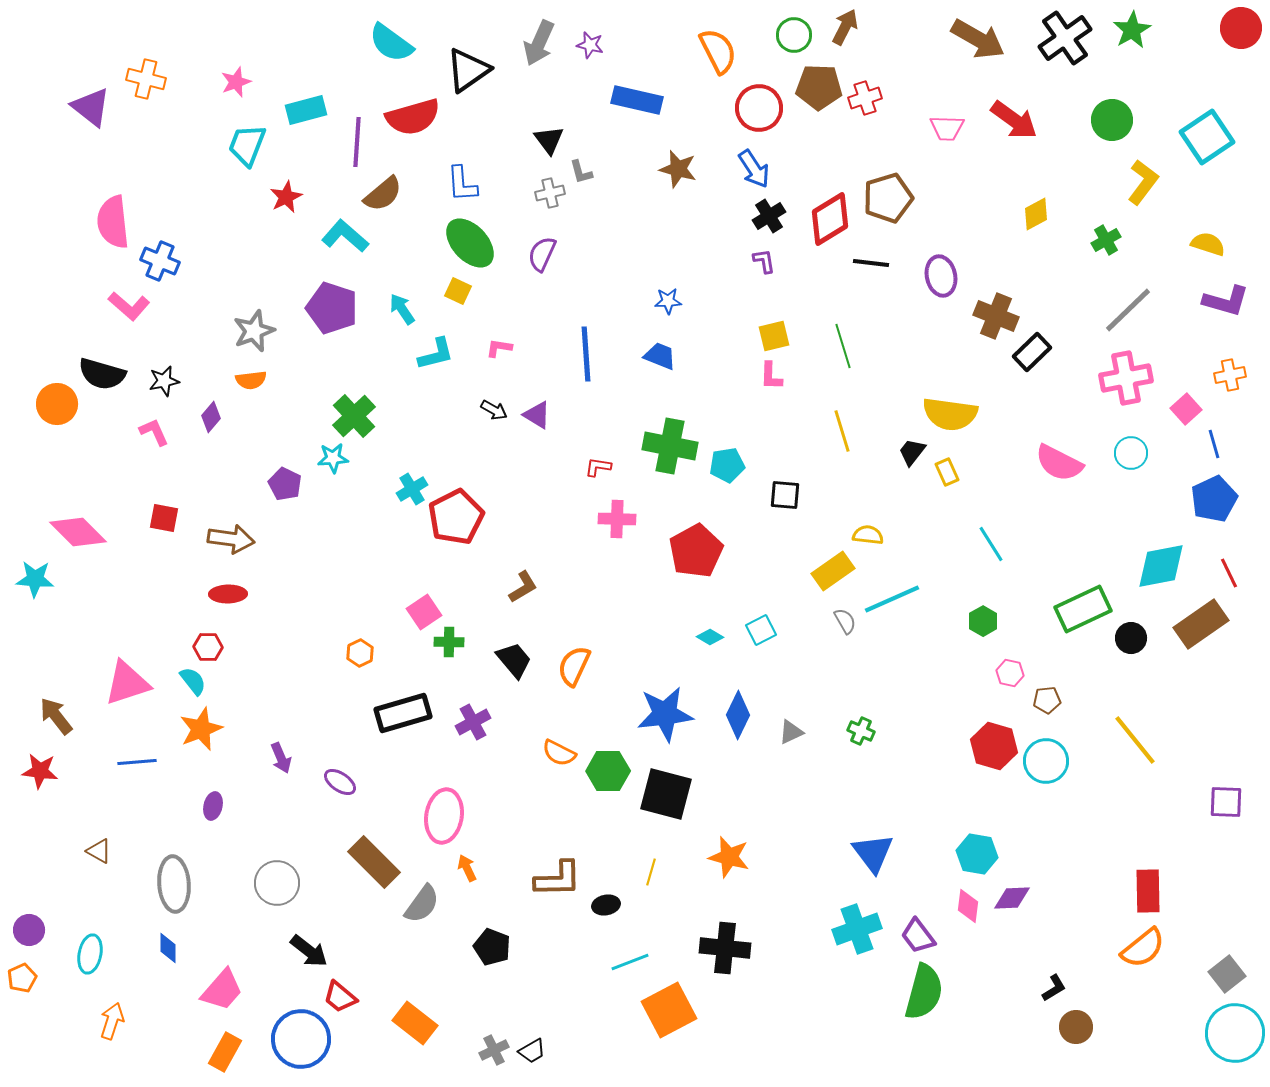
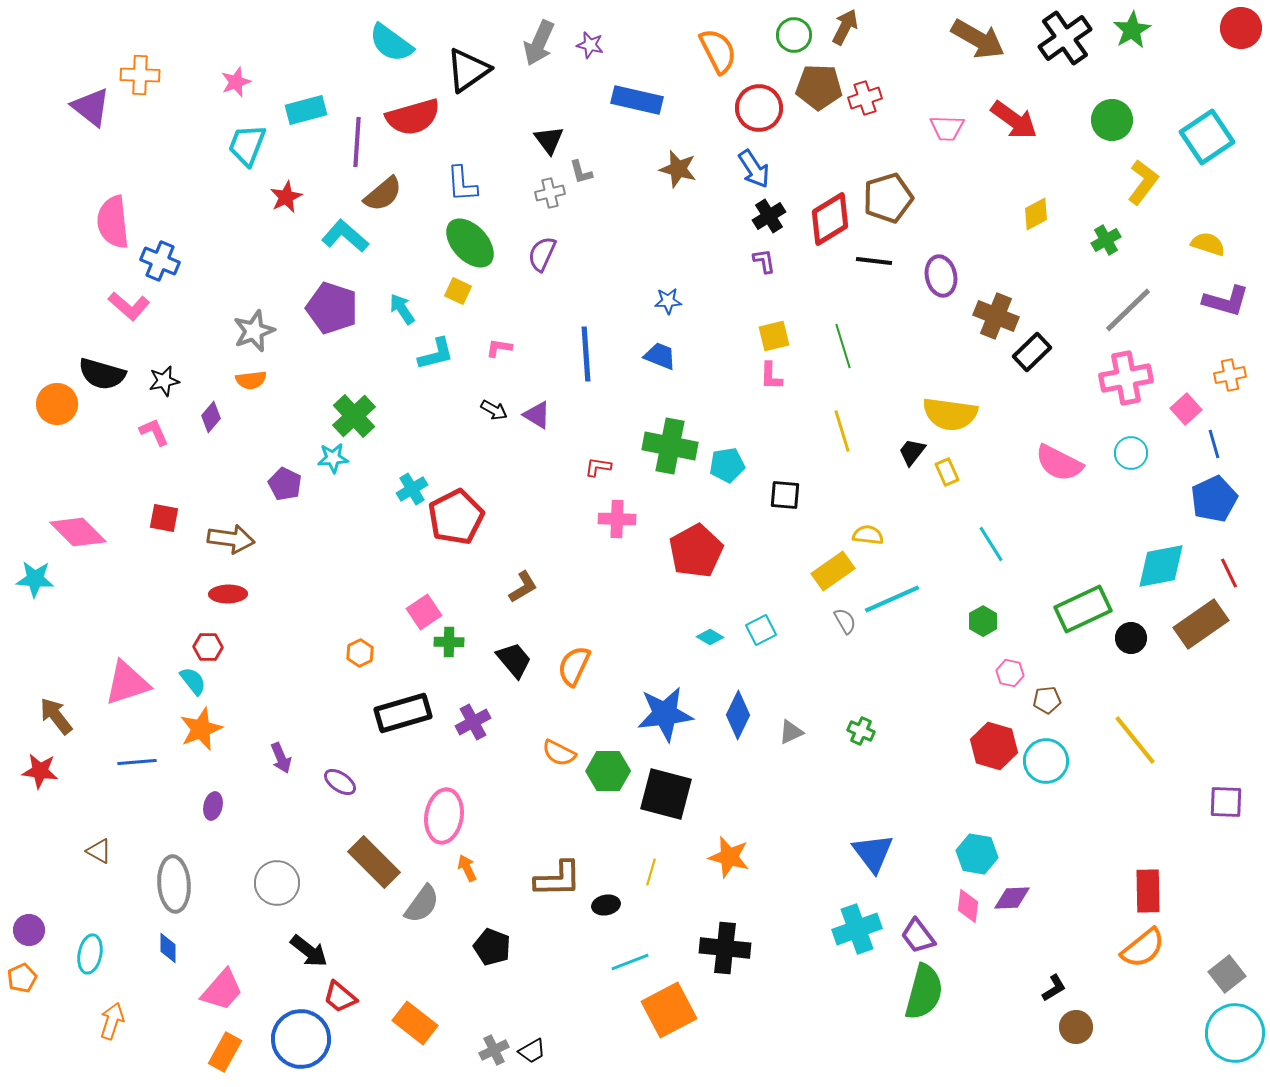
orange cross at (146, 79): moved 6 px left, 4 px up; rotated 12 degrees counterclockwise
black line at (871, 263): moved 3 px right, 2 px up
